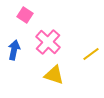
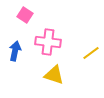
pink cross: rotated 35 degrees counterclockwise
blue arrow: moved 1 px right, 1 px down
yellow line: moved 1 px up
